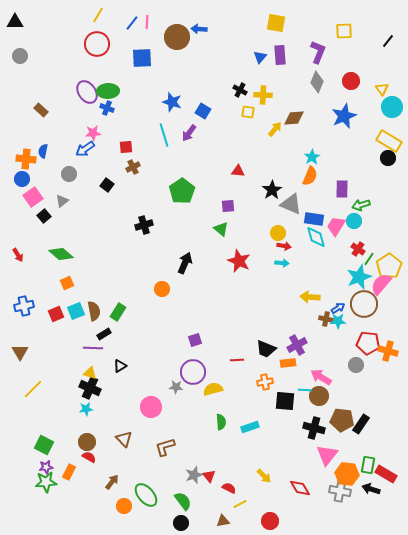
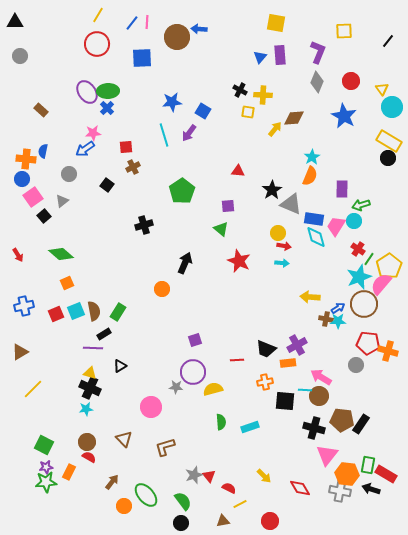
blue star at (172, 102): rotated 24 degrees counterclockwise
blue cross at (107, 108): rotated 24 degrees clockwise
blue star at (344, 116): rotated 20 degrees counterclockwise
brown triangle at (20, 352): rotated 30 degrees clockwise
